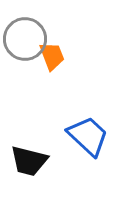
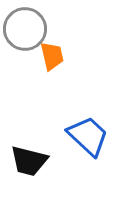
gray circle: moved 10 px up
orange trapezoid: rotated 8 degrees clockwise
